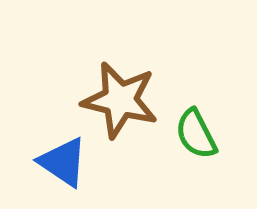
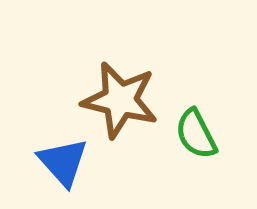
blue triangle: rotated 14 degrees clockwise
